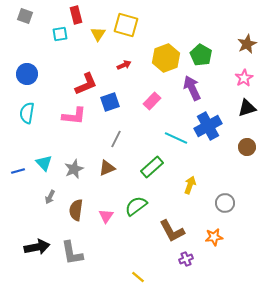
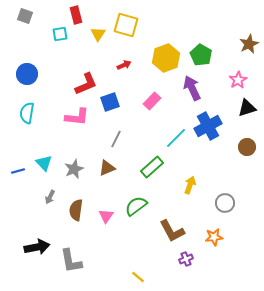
brown star: moved 2 px right
pink star: moved 6 px left, 2 px down
pink L-shape: moved 3 px right, 1 px down
cyan line: rotated 70 degrees counterclockwise
gray L-shape: moved 1 px left, 8 px down
